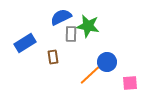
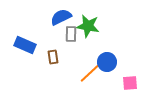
blue rectangle: moved 2 px down; rotated 55 degrees clockwise
orange line: moved 2 px up
